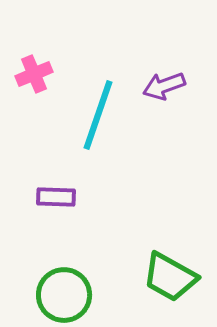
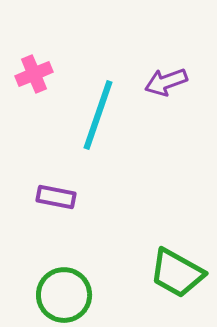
purple arrow: moved 2 px right, 4 px up
purple rectangle: rotated 9 degrees clockwise
green trapezoid: moved 7 px right, 4 px up
